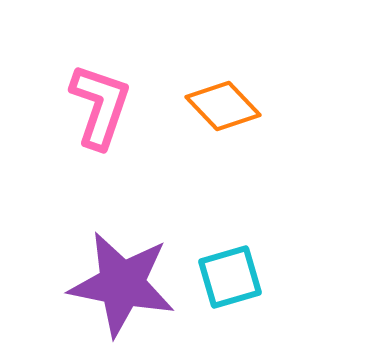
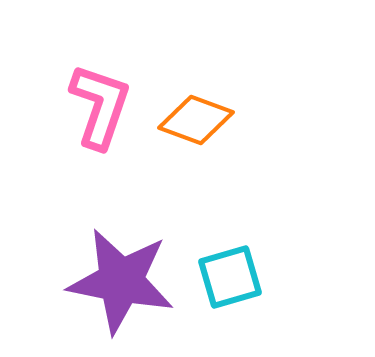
orange diamond: moved 27 px left, 14 px down; rotated 26 degrees counterclockwise
purple star: moved 1 px left, 3 px up
